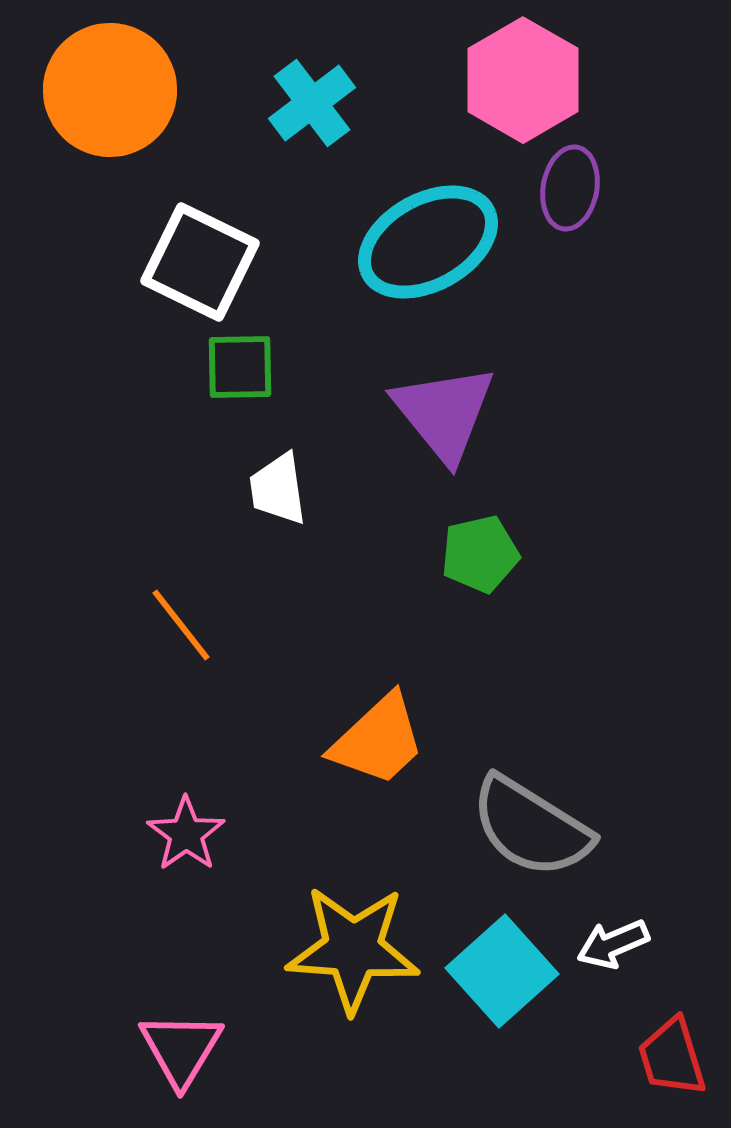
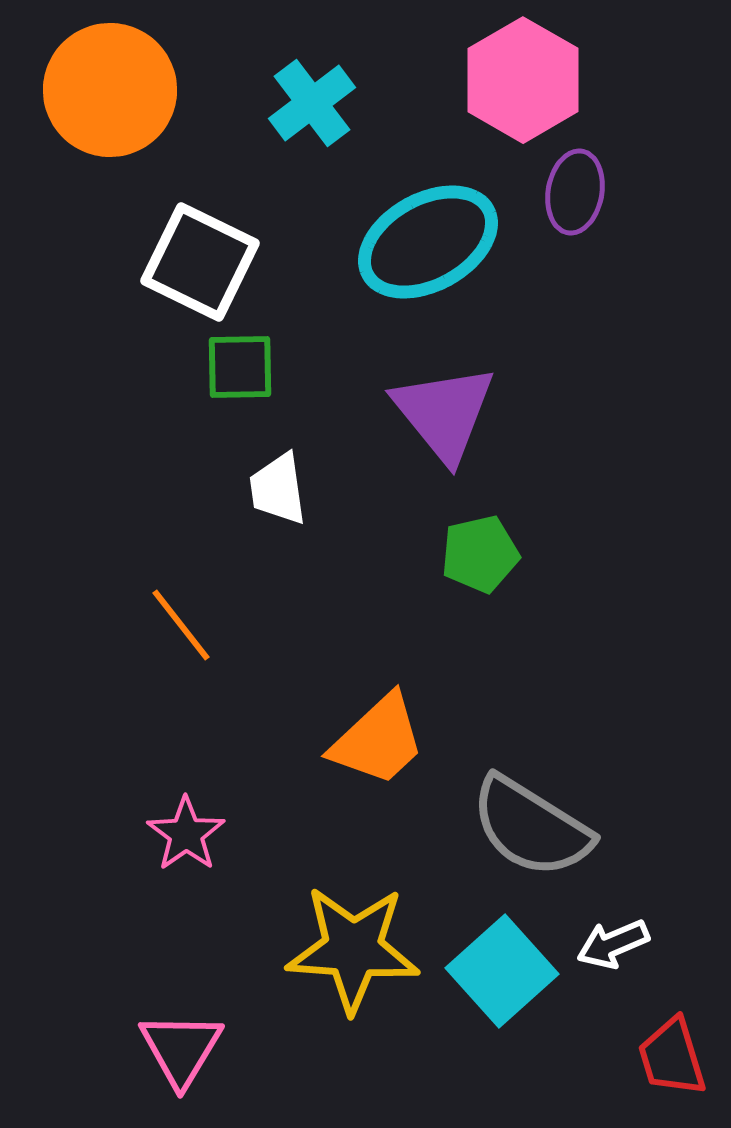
purple ellipse: moved 5 px right, 4 px down
